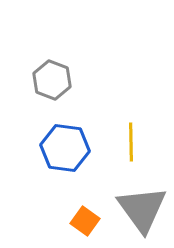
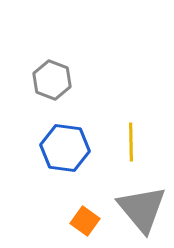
gray triangle: rotated 4 degrees counterclockwise
